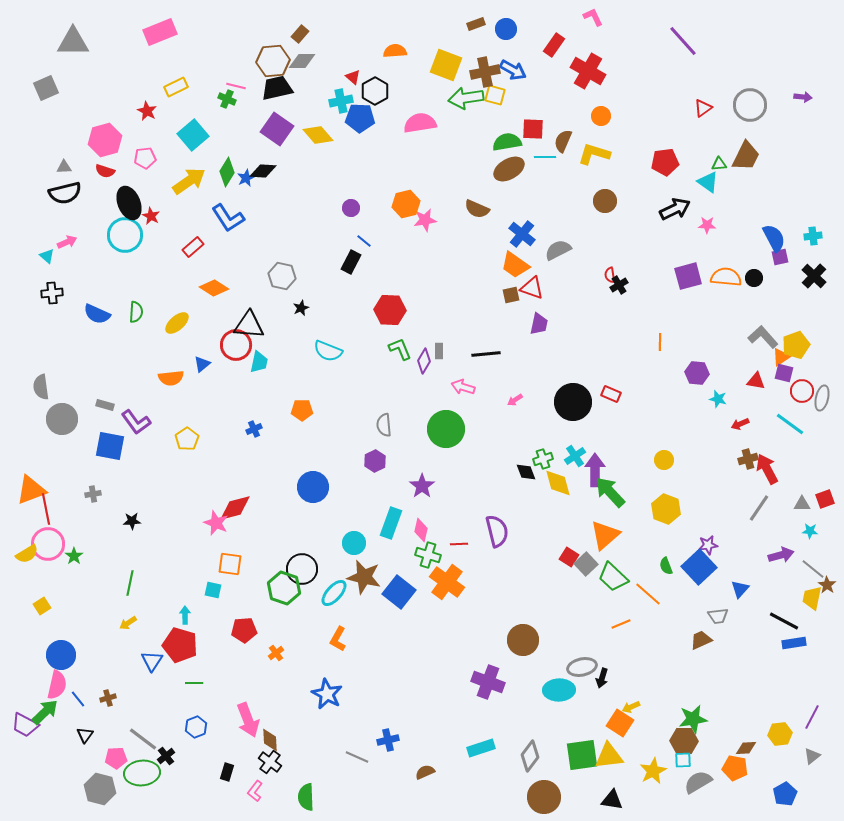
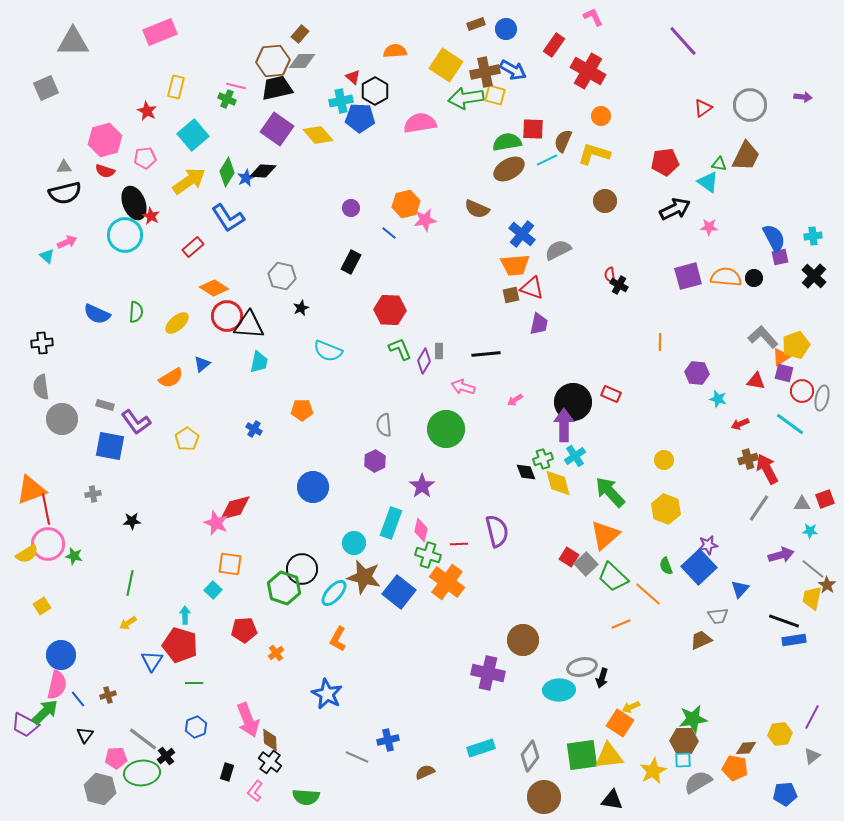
yellow square at (446, 65): rotated 12 degrees clockwise
yellow rectangle at (176, 87): rotated 50 degrees counterclockwise
cyan line at (545, 157): moved 2 px right, 3 px down; rotated 25 degrees counterclockwise
green triangle at (719, 164): rotated 14 degrees clockwise
black ellipse at (129, 203): moved 5 px right
pink star at (707, 225): moved 2 px right, 2 px down
blue line at (364, 241): moved 25 px right, 8 px up
orange trapezoid at (515, 265): rotated 40 degrees counterclockwise
black cross at (619, 285): rotated 30 degrees counterclockwise
black cross at (52, 293): moved 10 px left, 50 px down
red circle at (236, 345): moved 9 px left, 29 px up
orange semicircle at (171, 378): rotated 25 degrees counterclockwise
blue cross at (254, 429): rotated 35 degrees counterclockwise
purple arrow at (595, 470): moved 31 px left, 45 px up
green star at (74, 556): rotated 24 degrees counterclockwise
cyan square at (213, 590): rotated 30 degrees clockwise
black line at (784, 621): rotated 8 degrees counterclockwise
blue rectangle at (794, 643): moved 3 px up
purple cross at (488, 682): moved 9 px up; rotated 8 degrees counterclockwise
brown cross at (108, 698): moved 3 px up
blue pentagon at (785, 794): rotated 25 degrees clockwise
green semicircle at (306, 797): rotated 84 degrees counterclockwise
